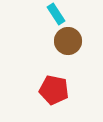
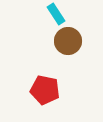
red pentagon: moved 9 px left
